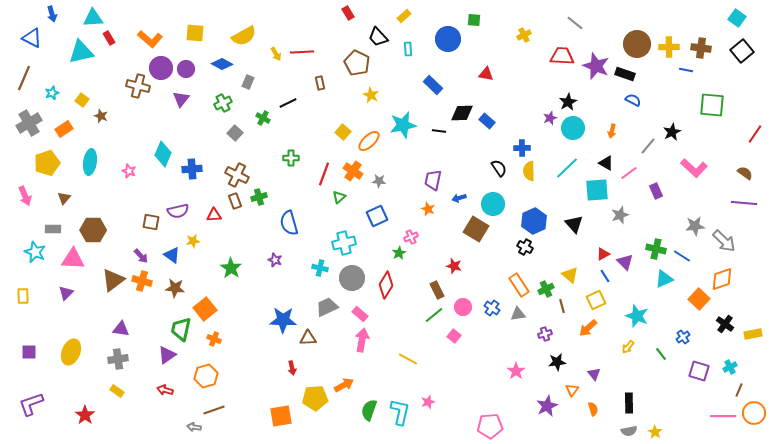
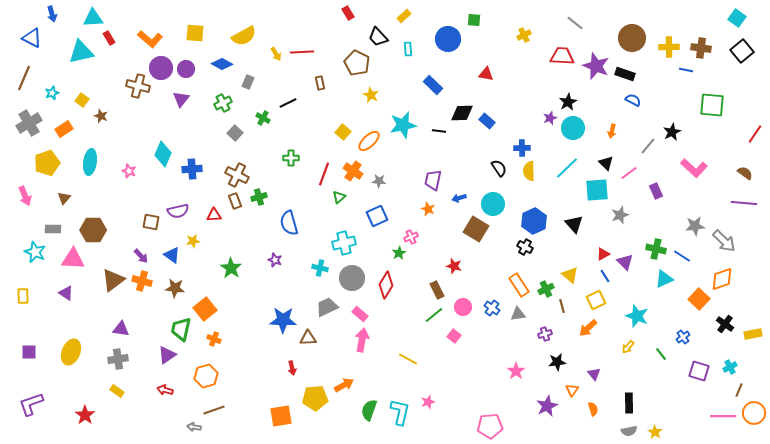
brown circle at (637, 44): moved 5 px left, 6 px up
black triangle at (606, 163): rotated 14 degrees clockwise
purple triangle at (66, 293): rotated 42 degrees counterclockwise
